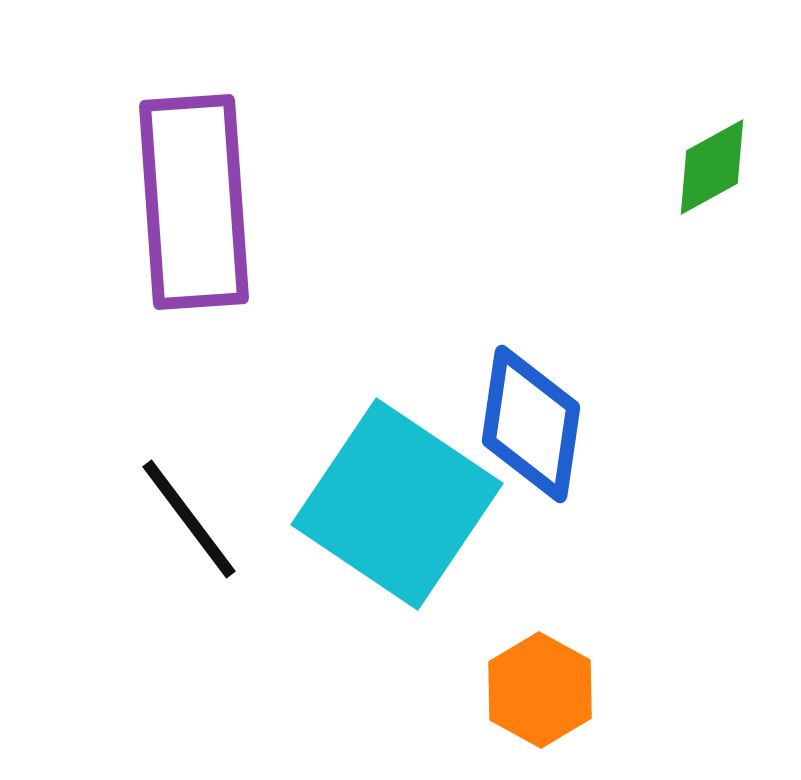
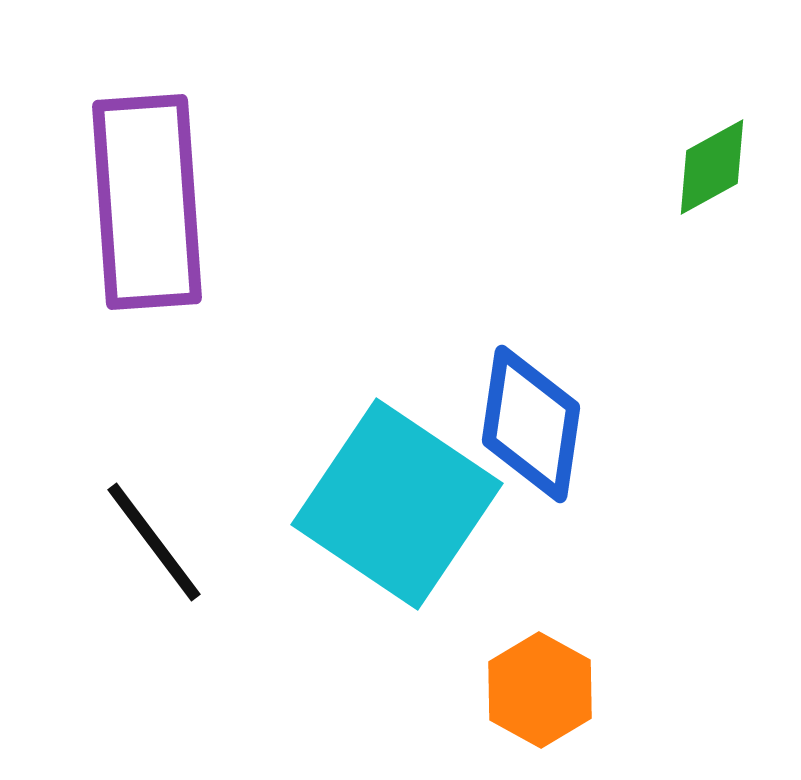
purple rectangle: moved 47 px left
black line: moved 35 px left, 23 px down
